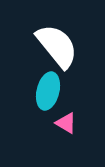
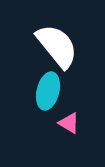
pink triangle: moved 3 px right
